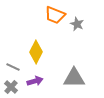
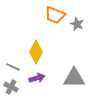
purple arrow: moved 2 px right, 3 px up
gray cross: rotated 16 degrees counterclockwise
